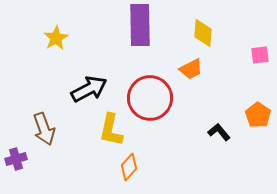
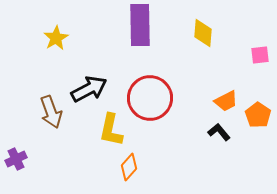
orange trapezoid: moved 35 px right, 32 px down
brown arrow: moved 7 px right, 17 px up
purple cross: rotated 10 degrees counterclockwise
